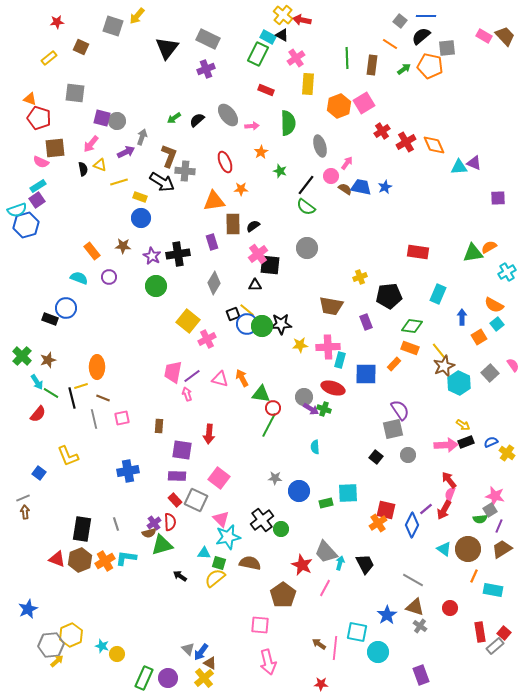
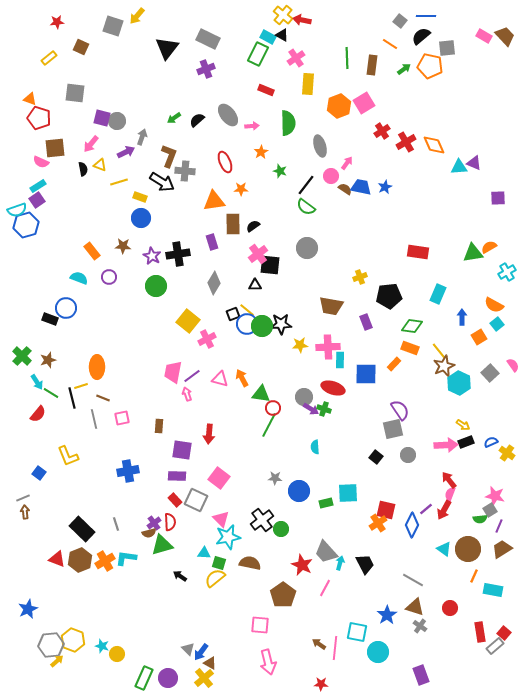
cyan rectangle at (340, 360): rotated 14 degrees counterclockwise
black rectangle at (82, 529): rotated 55 degrees counterclockwise
yellow hexagon at (71, 635): moved 2 px right, 5 px down; rotated 15 degrees counterclockwise
